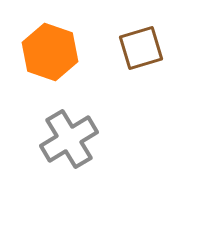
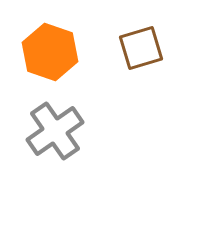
gray cross: moved 14 px left, 8 px up; rotated 4 degrees counterclockwise
